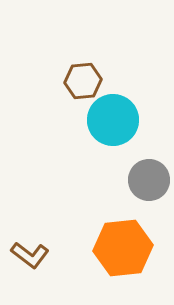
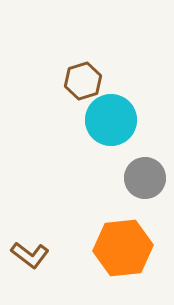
brown hexagon: rotated 12 degrees counterclockwise
cyan circle: moved 2 px left
gray circle: moved 4 px left, 2 px up
